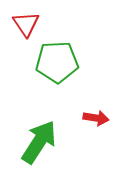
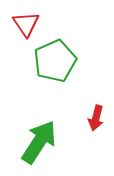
green pentagon: moved 2 px left, 1 px up; rotated 21 degrees counterclockwise
red arrow: rotated 95 degrees clockwise
